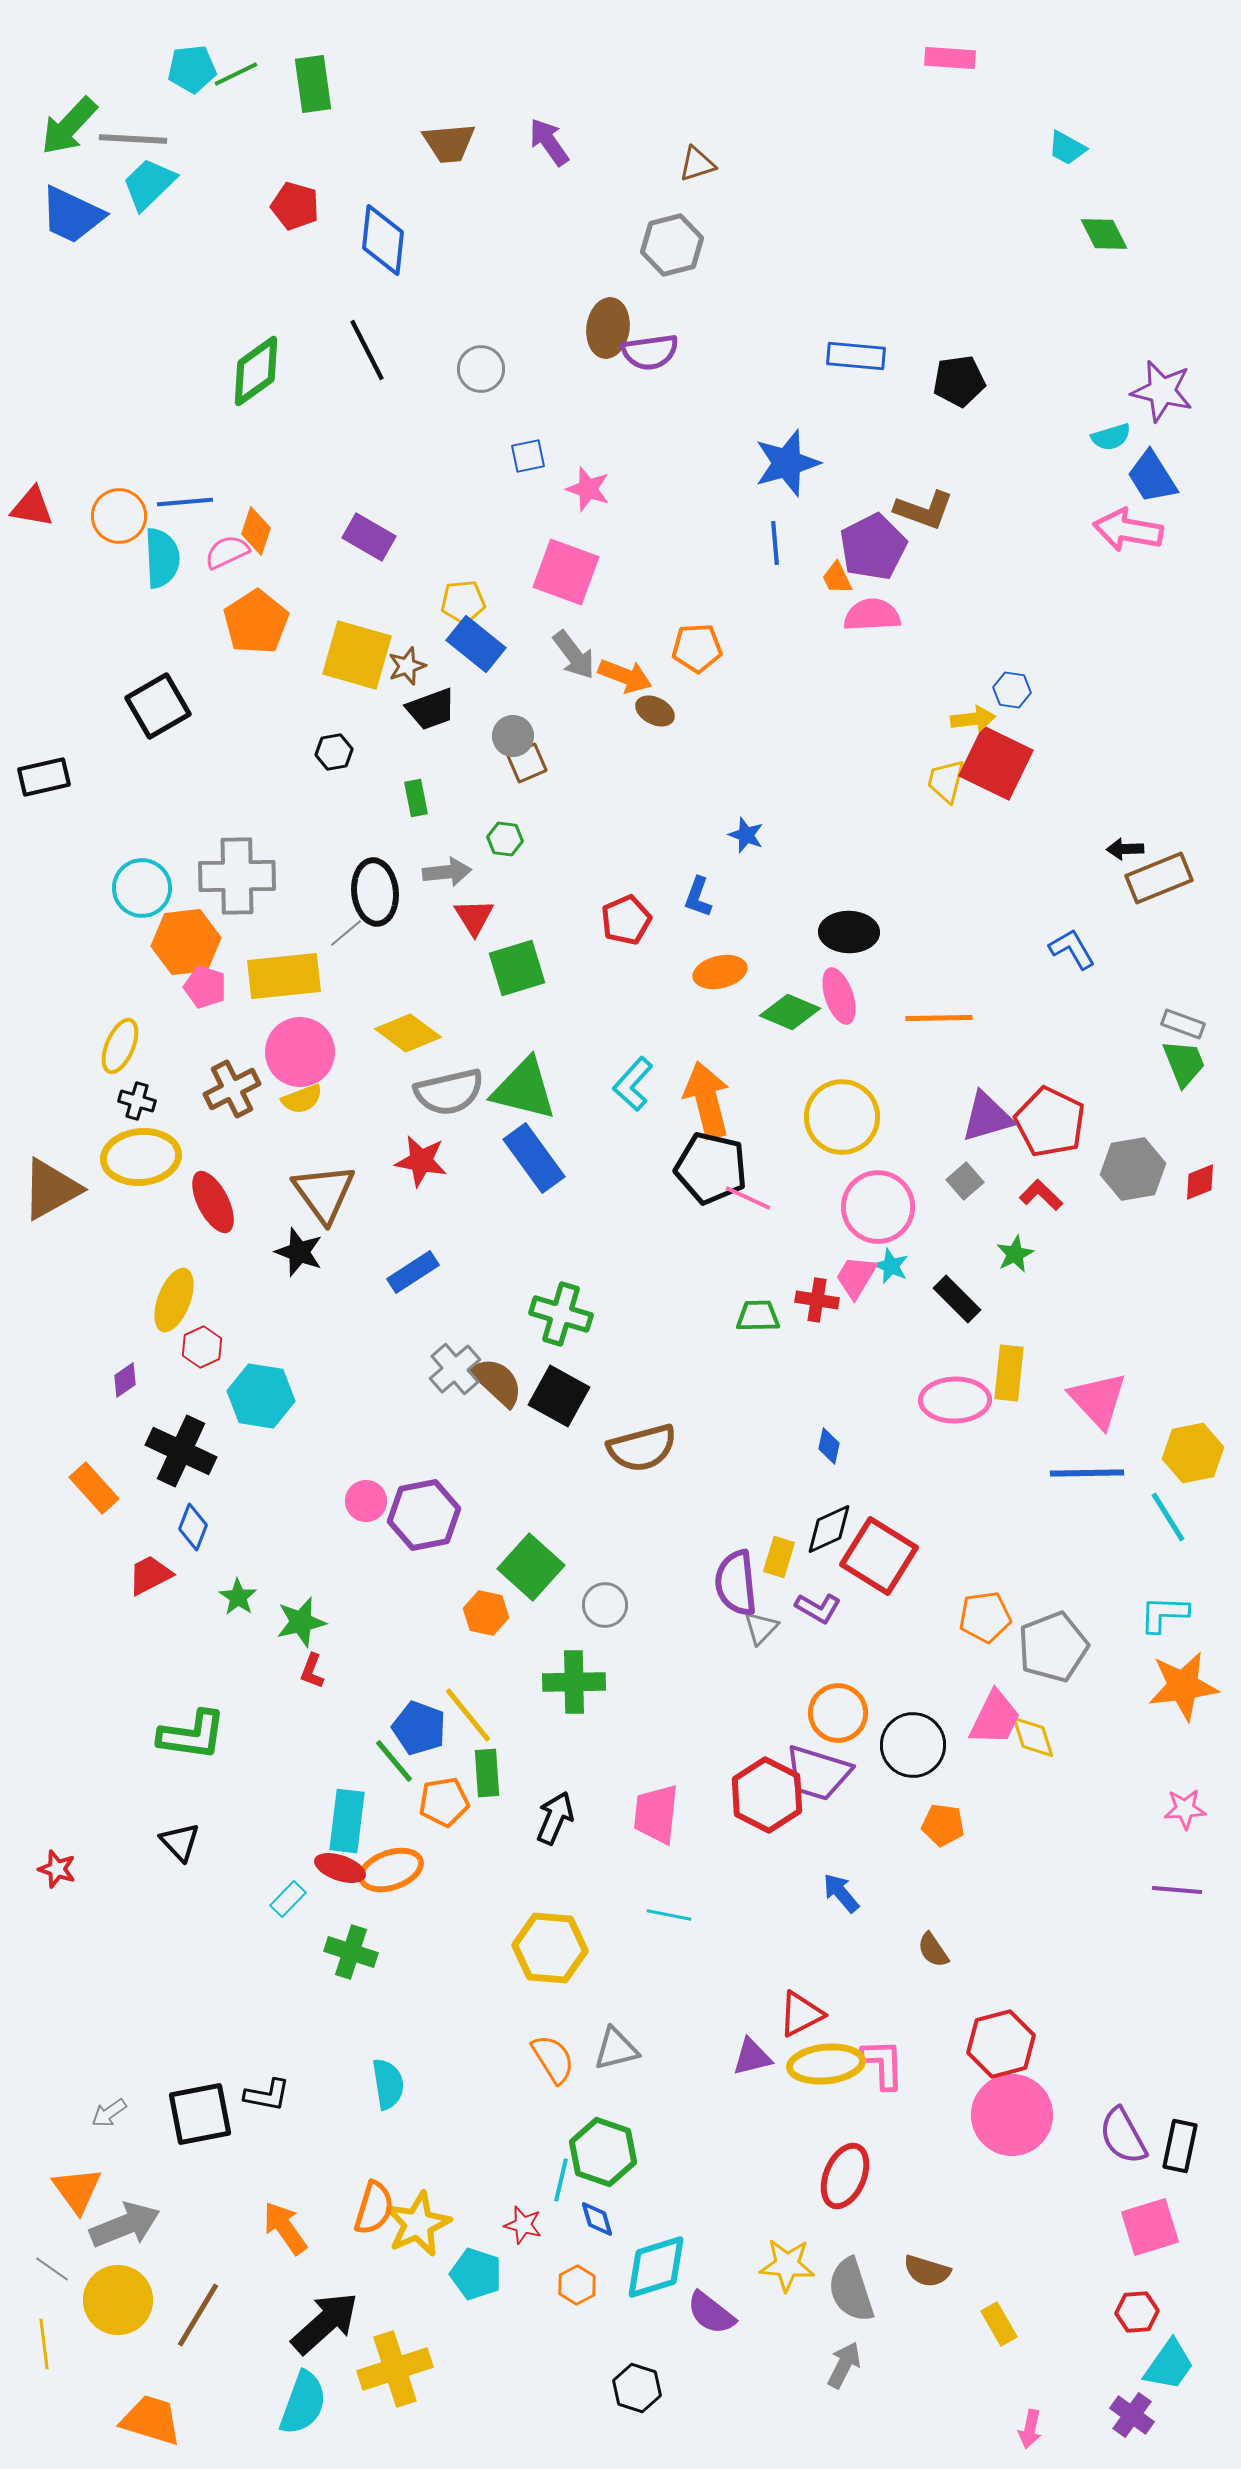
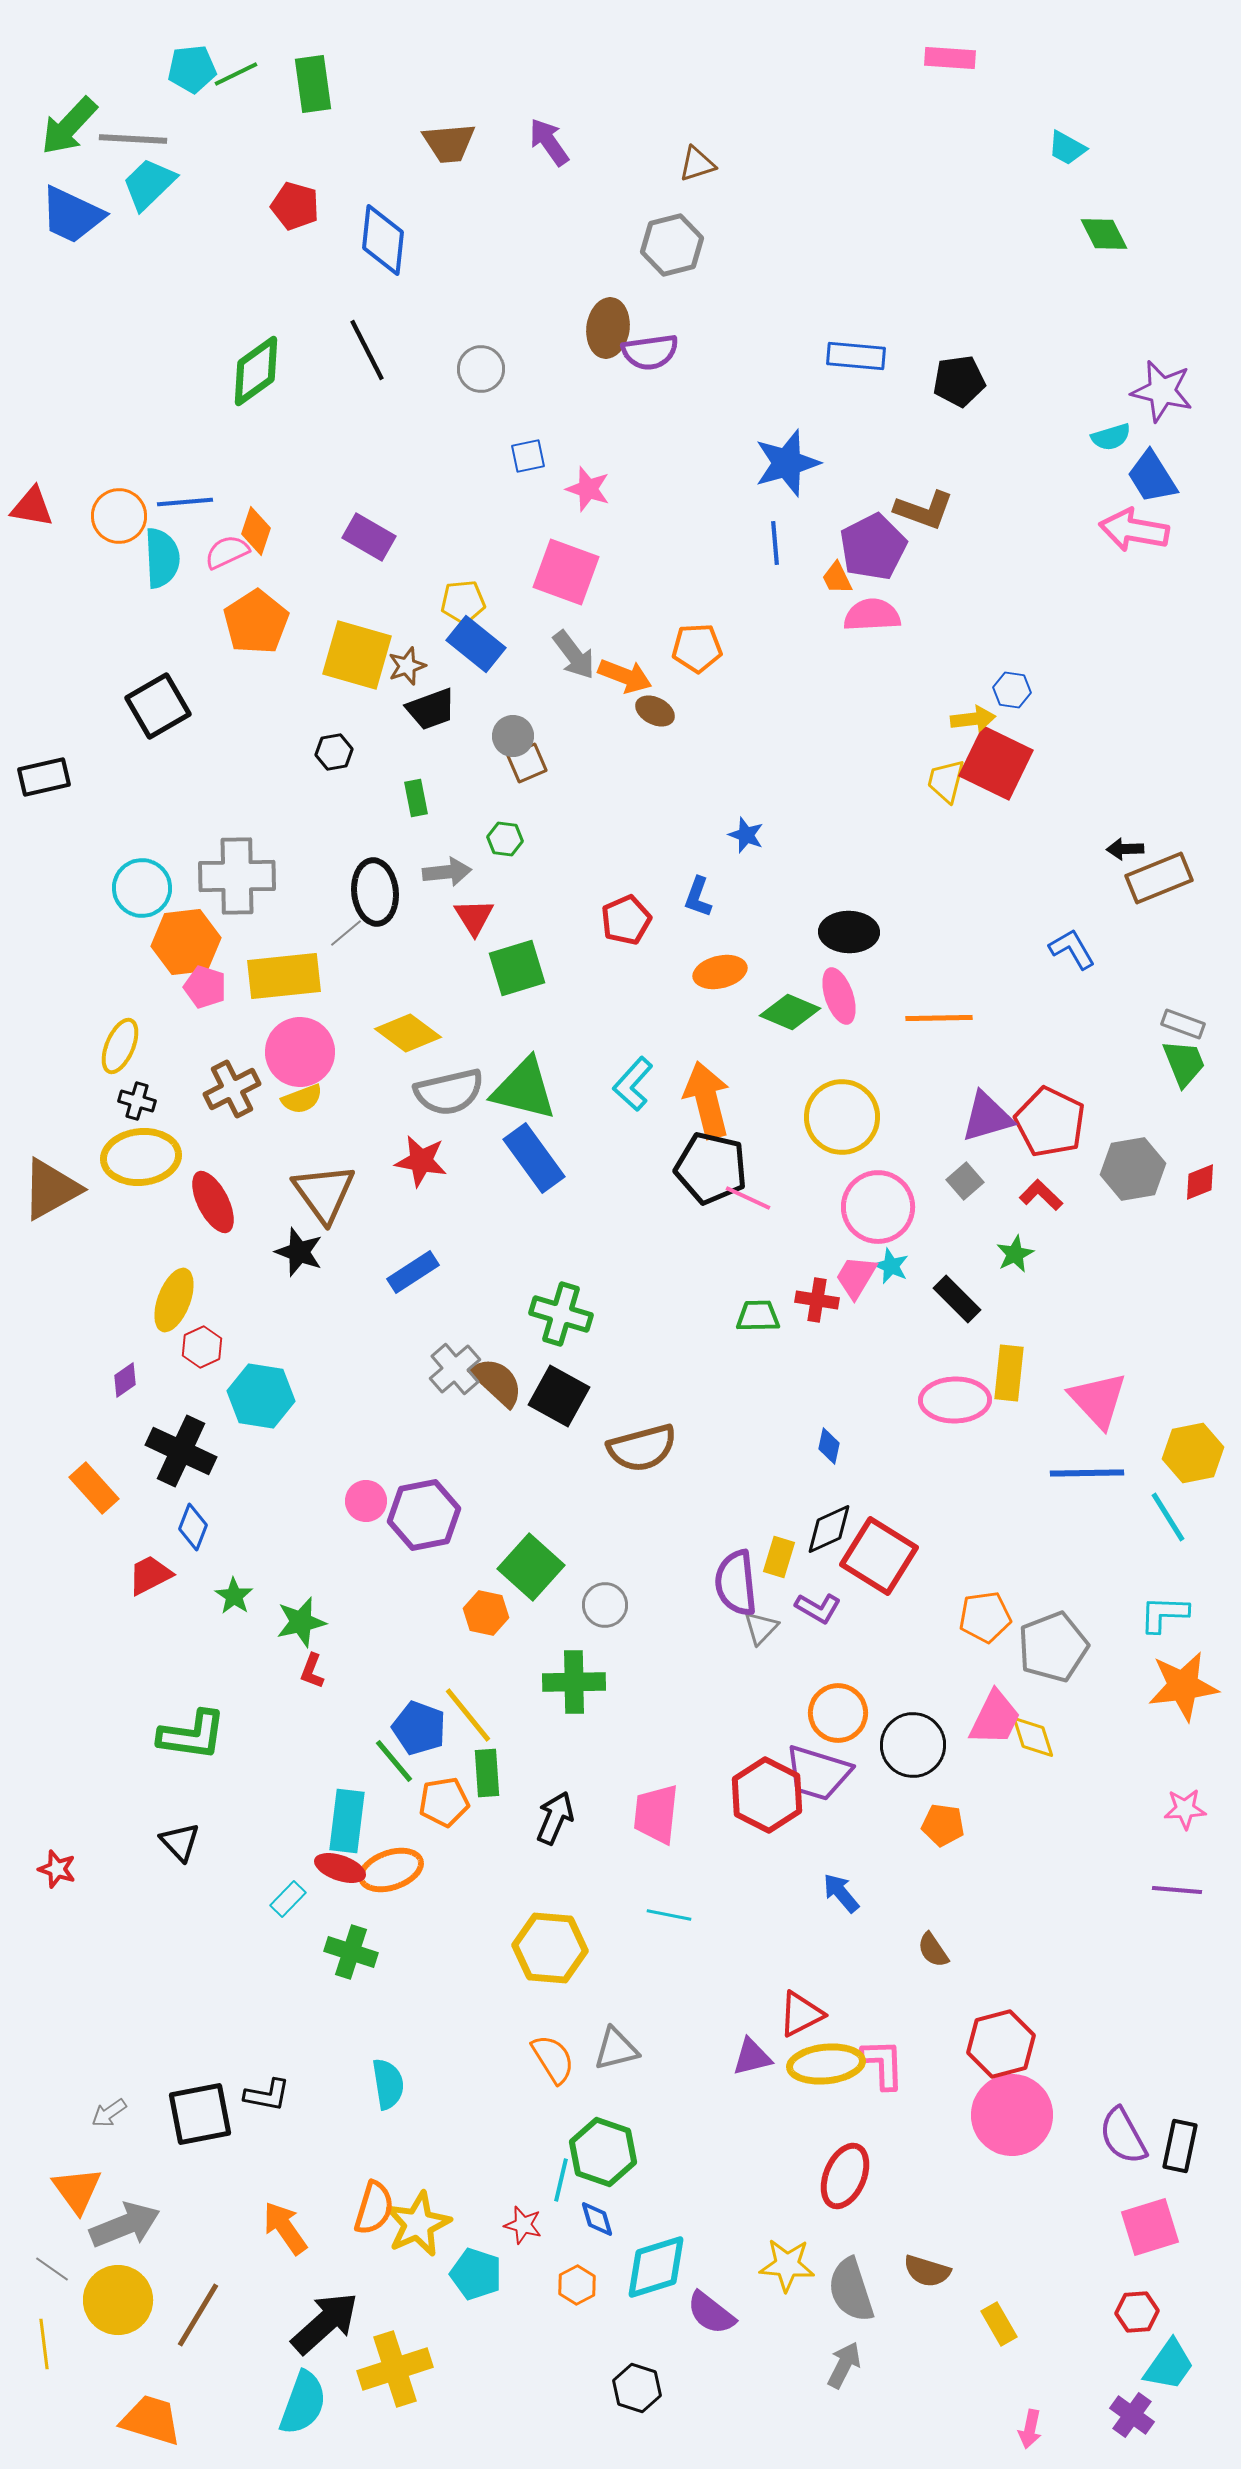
pink arrow at (1128, 530): moved 6 px right
green star at (238, 1597): moved 4 px left, 1 px up
